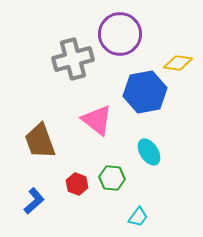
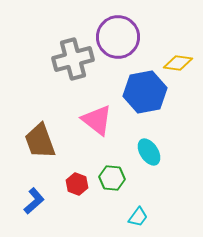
purple circle: moved 2 px left, 3 px down
